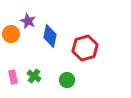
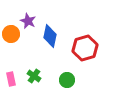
pink rectangle: moved 2 px left, 2 px down
